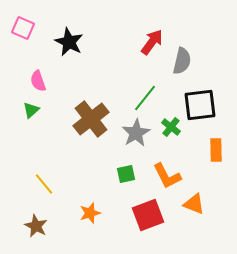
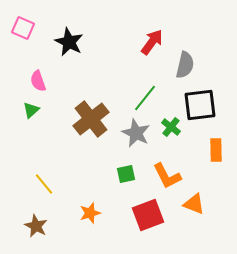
gray semicircle: moved 3 px right, 4 px down
gray star: rotated 16 degrees counterclockwise
